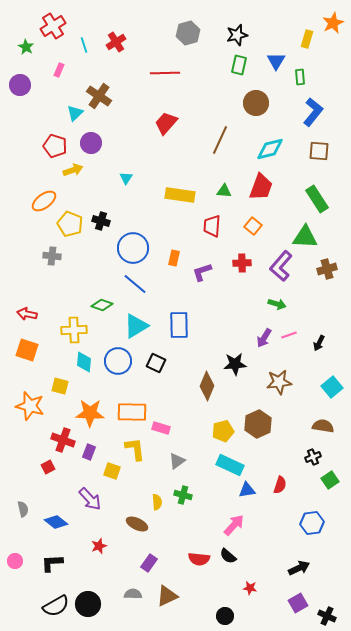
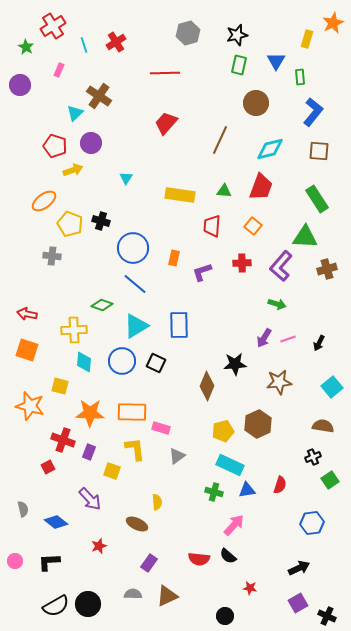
pink line at (289, 335): moved 1 px left, 4 px down
blue circle at (118, 361): moved 4 px right
gray triangle at (177, 461): moved 5 px up
green cross at (183, 495): moved 31 px right, 3 px up
black L-shape at (52, 563): moved 3 px left, 1 px up
